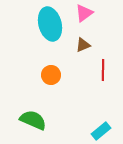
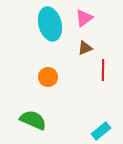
pink triangle: moved 5 px down
brown triangle: moved 2 px right, 3 px down
orange circle: moved 3 px left, 2 px down
